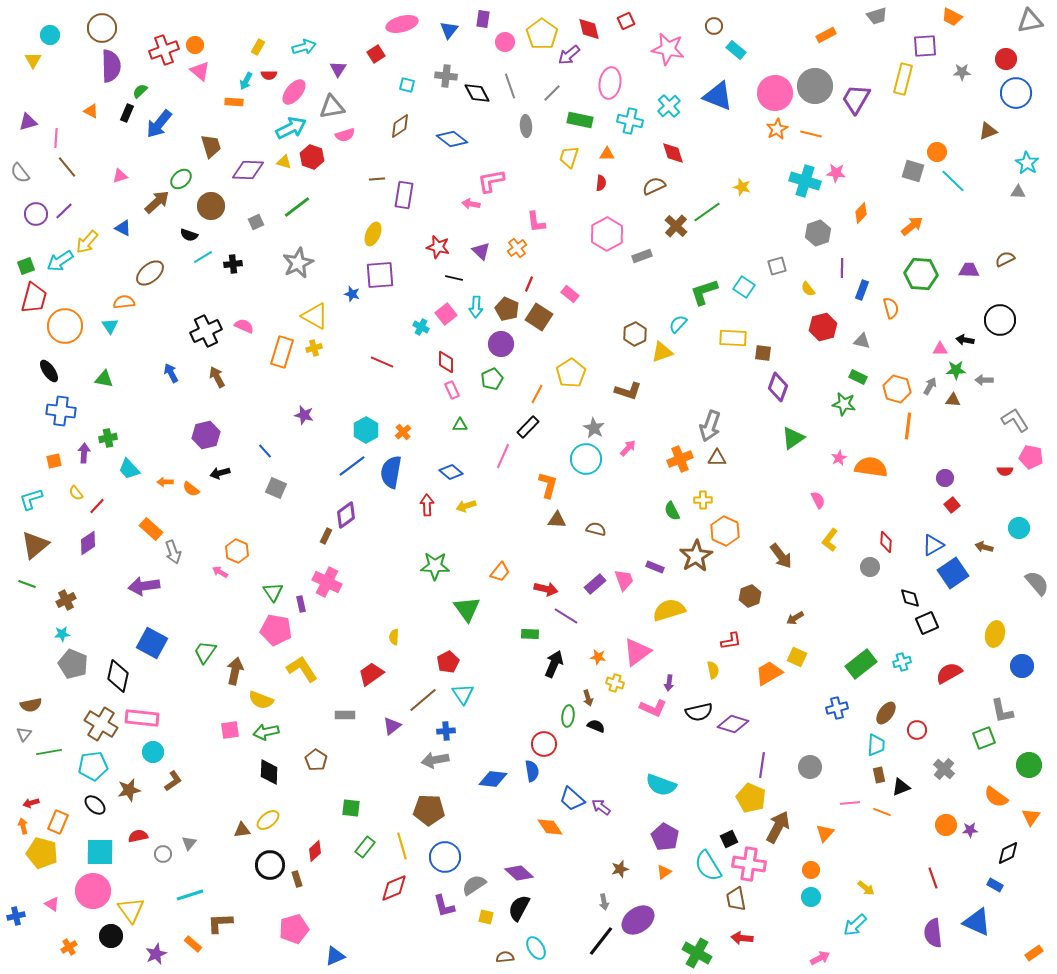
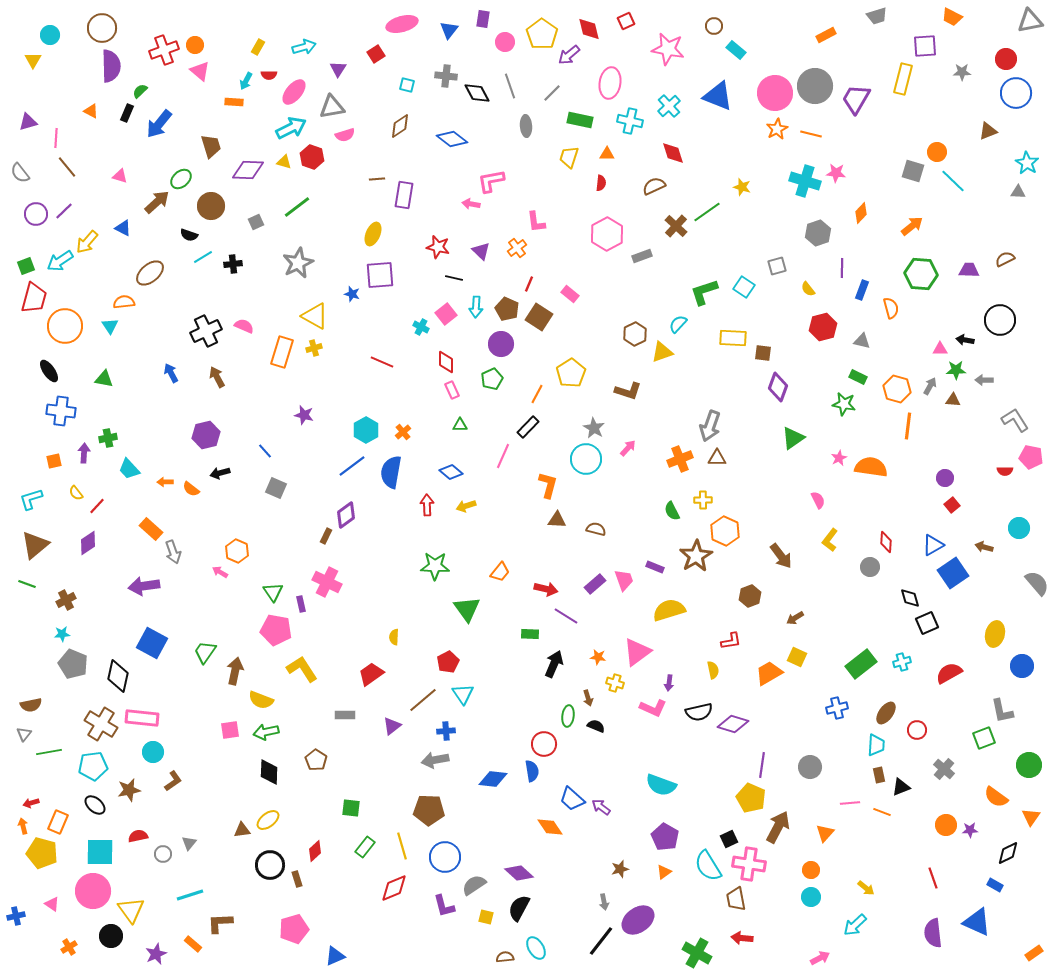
pink triangle at (120, 176): rotated 35 degrees clockwise
